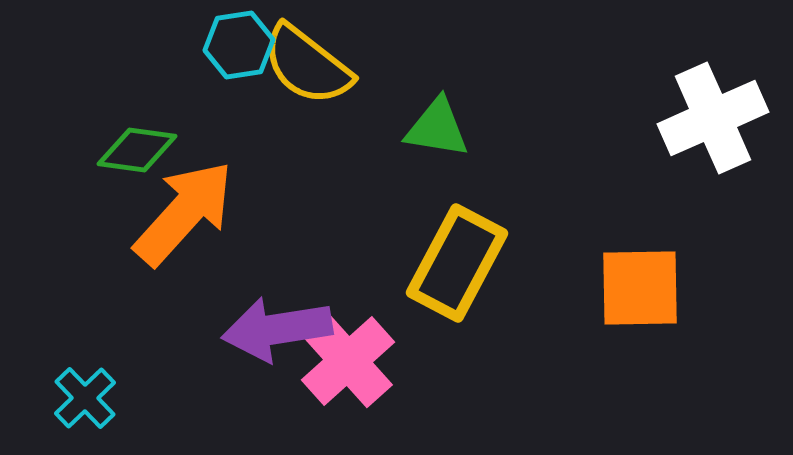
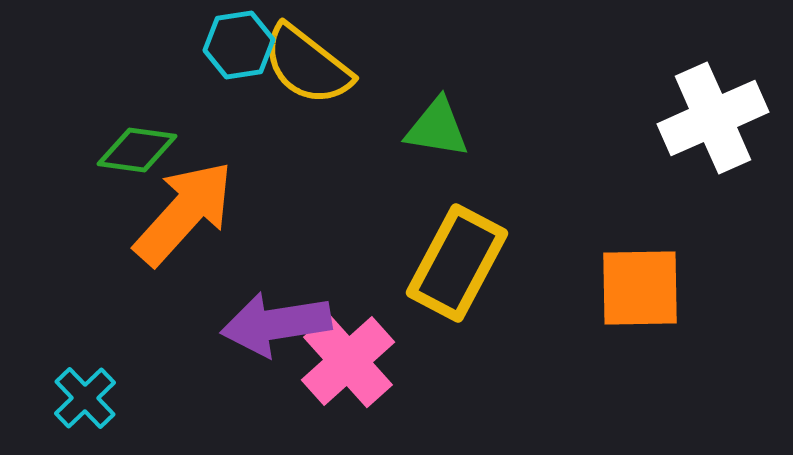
purple arrow: moved 1 px left, 5 px up
